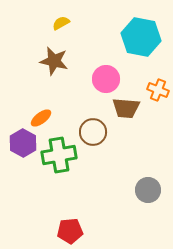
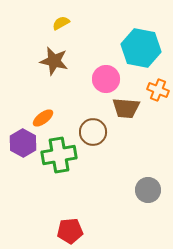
cyan hexagon: moved 11 px down
orange ellipse: moved 2 px right
